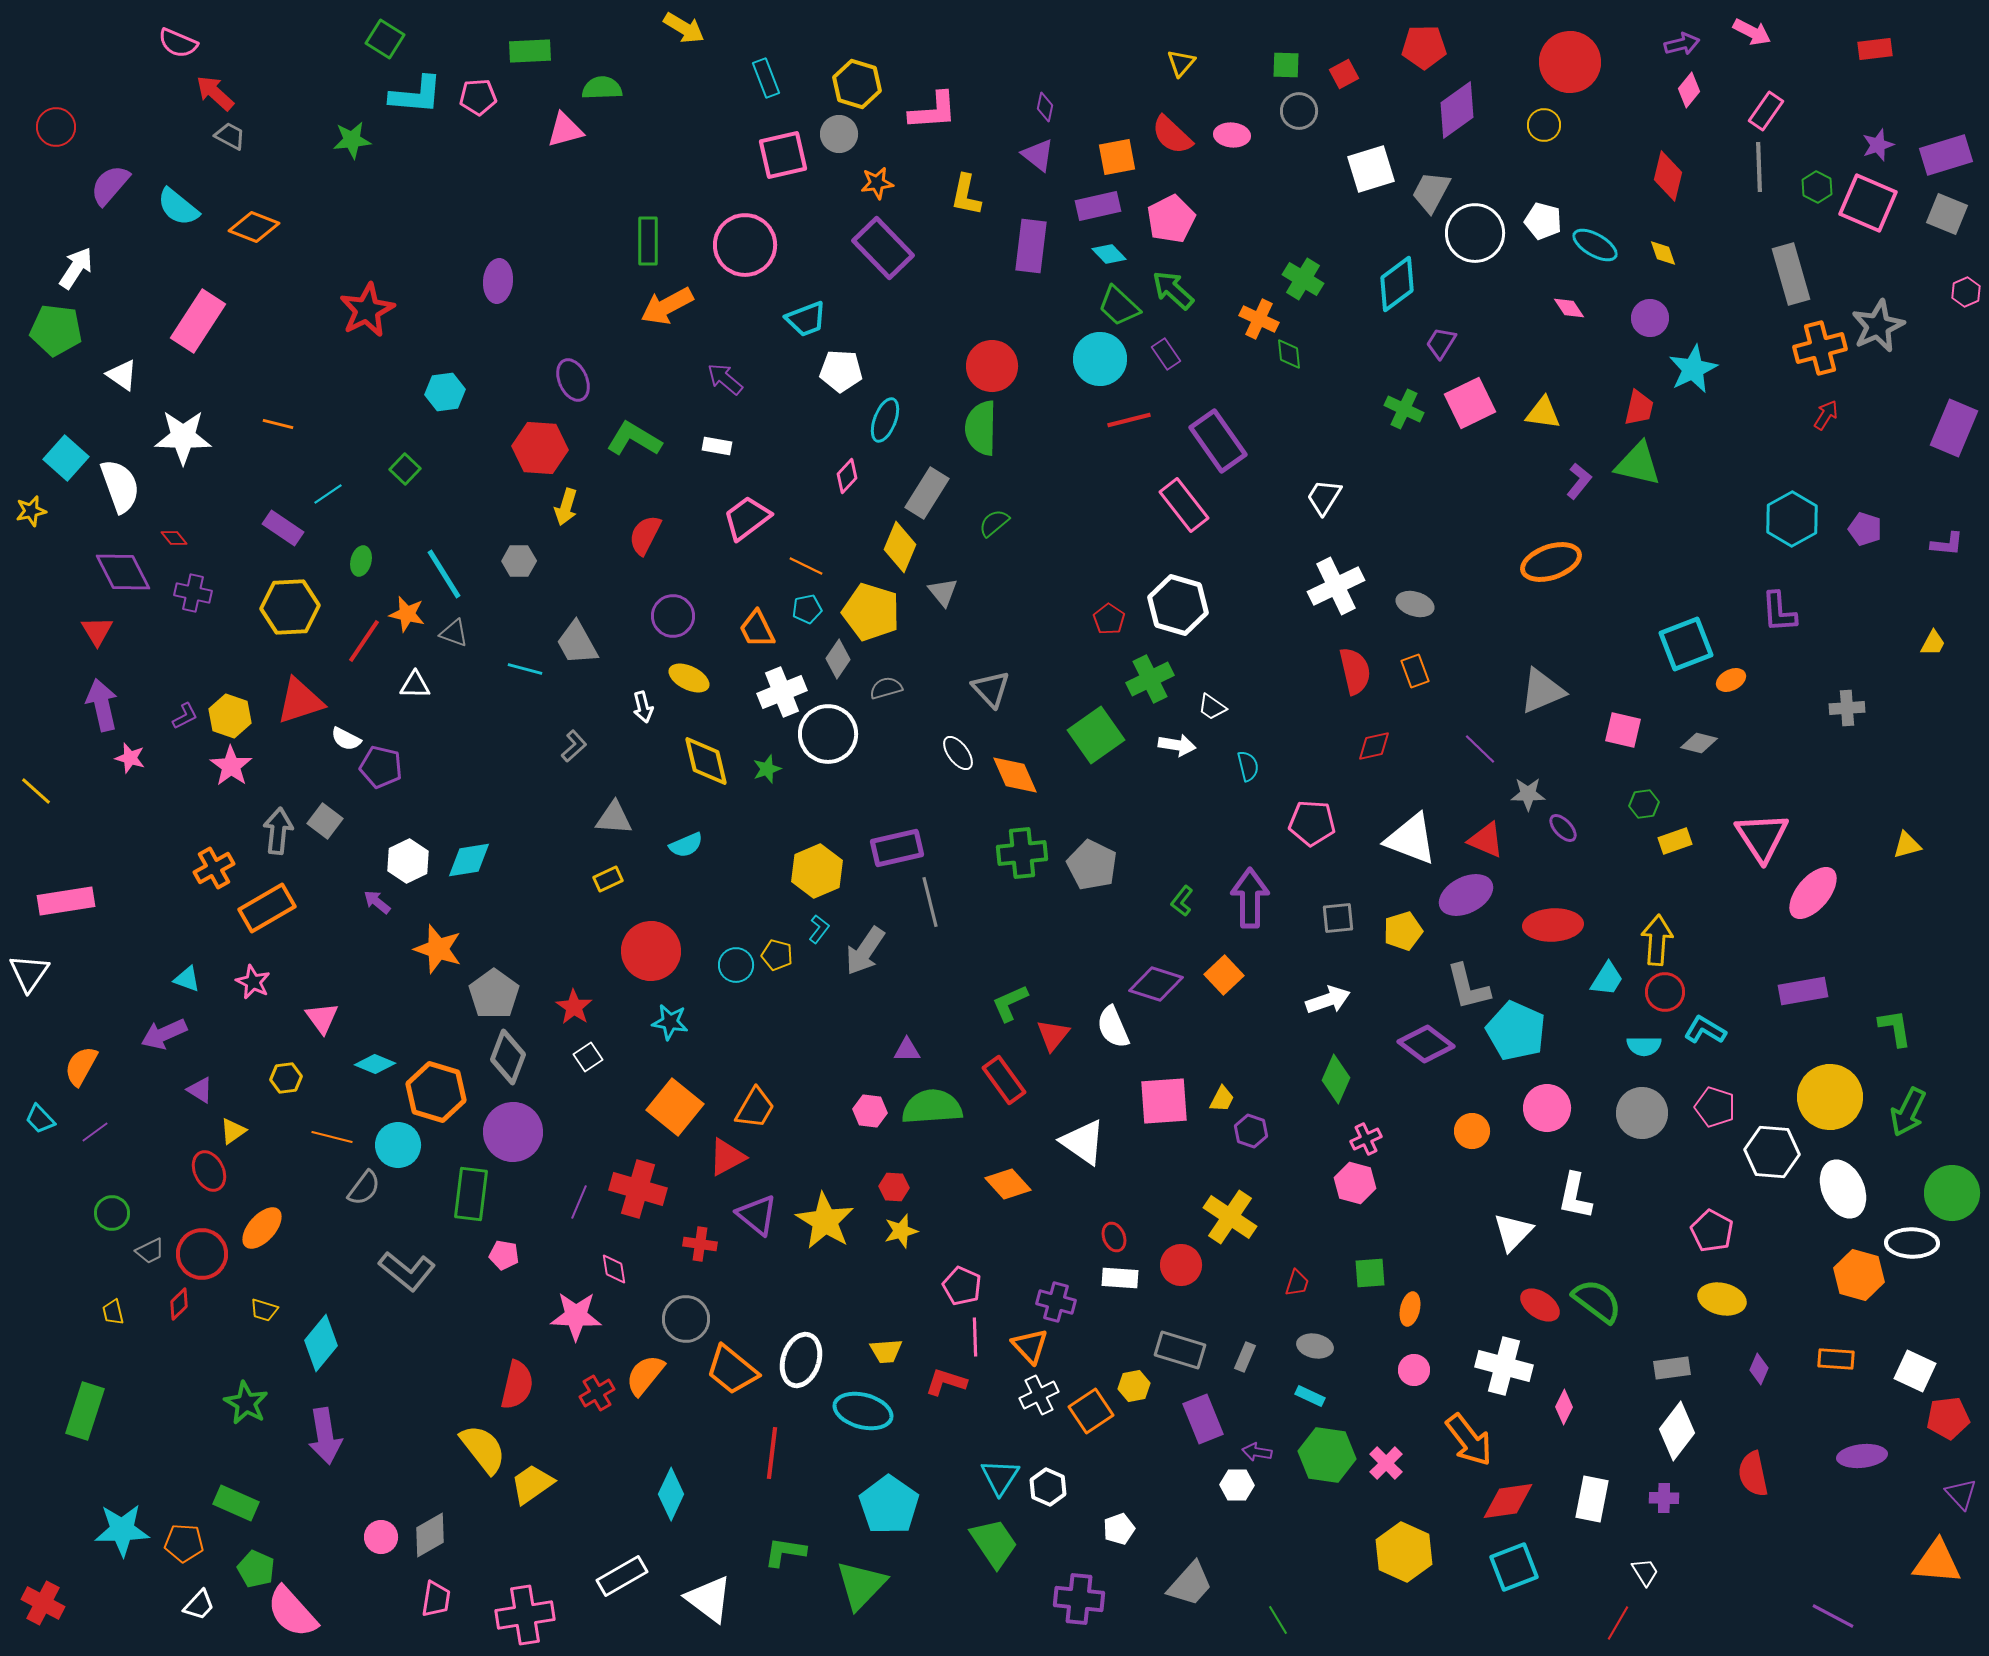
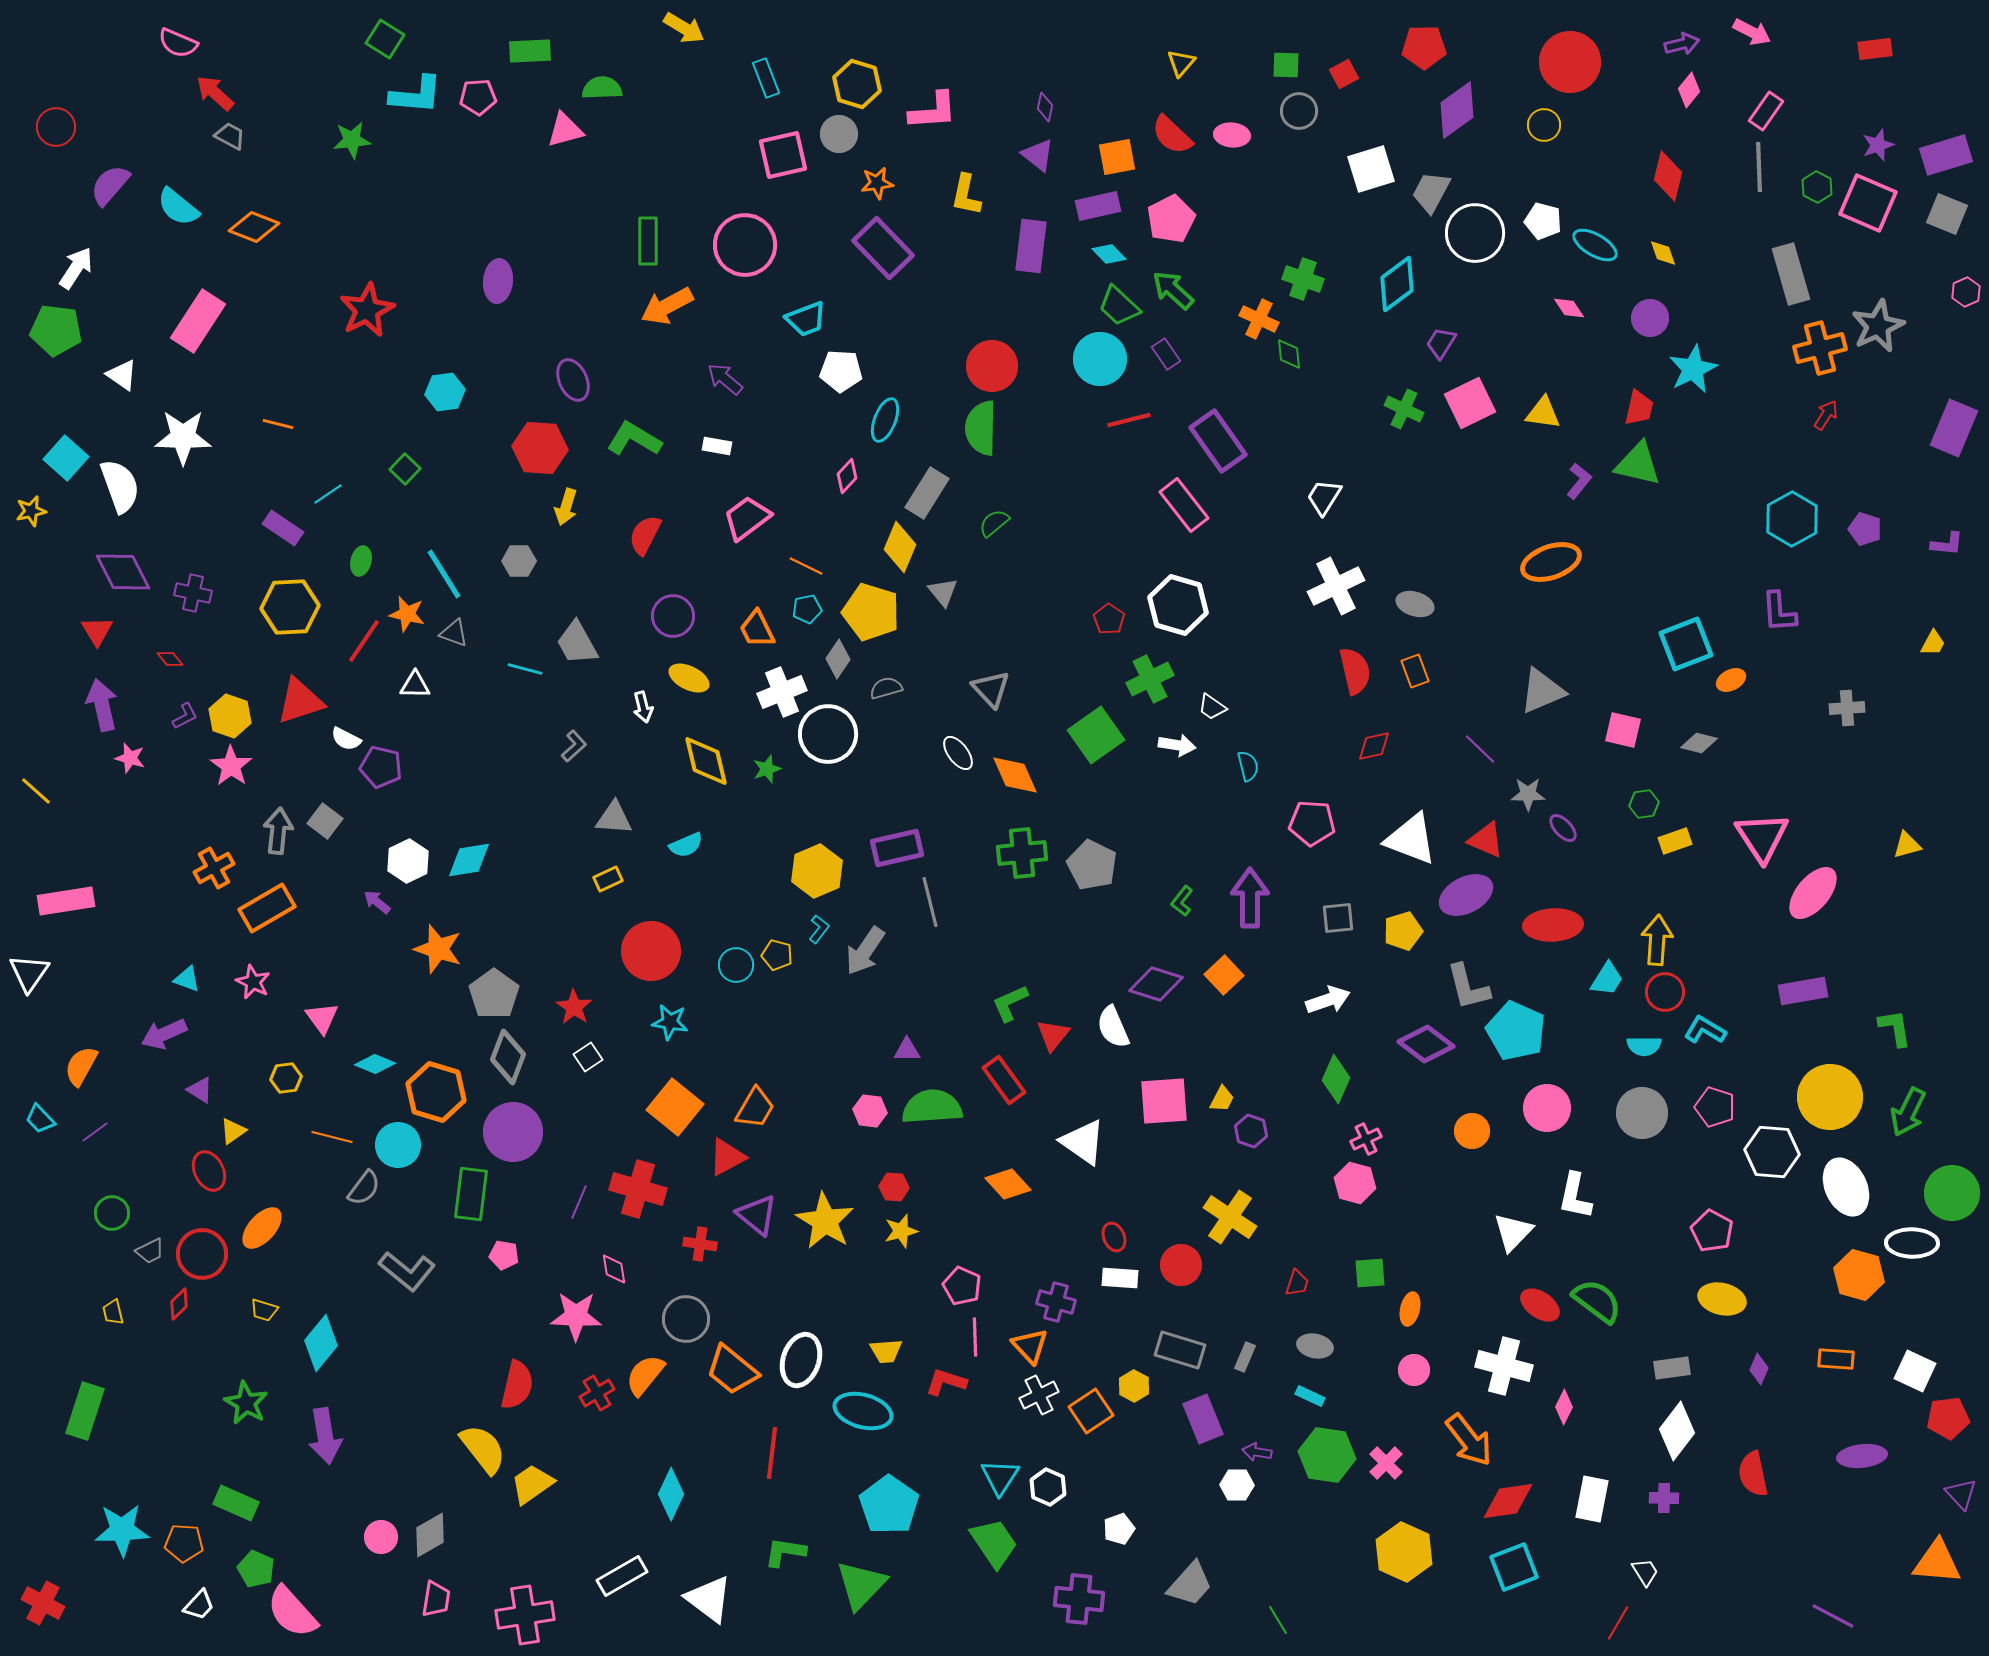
green cross at (1303, 279): rotated 12 degrees counterclockwise
red diamond at (174, 538): moved 4 px left, 121 px down
white ellipse at (1843, 1189): moved 3 px right, 2 px up
yellow hexagon at (1134, 1386): rotated 20 degrees counterclockwise
